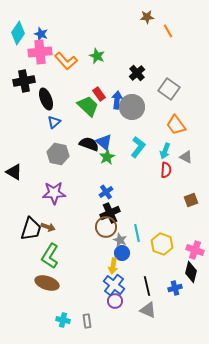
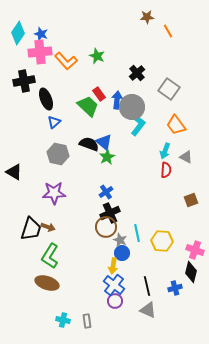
cyan L-shape at (138, 147): moved 22 px up
yellow hexagon at (162, 244): moved 3 px up; rotated 15 degrees counterclockwise
